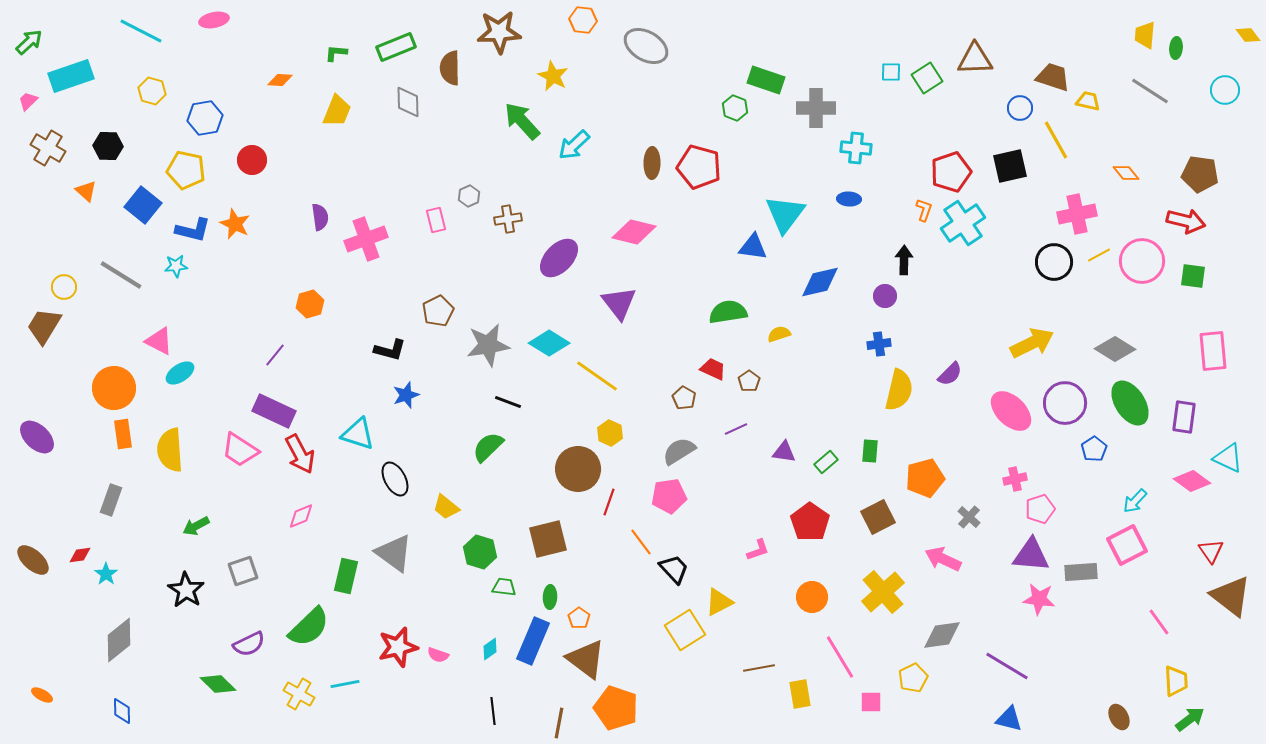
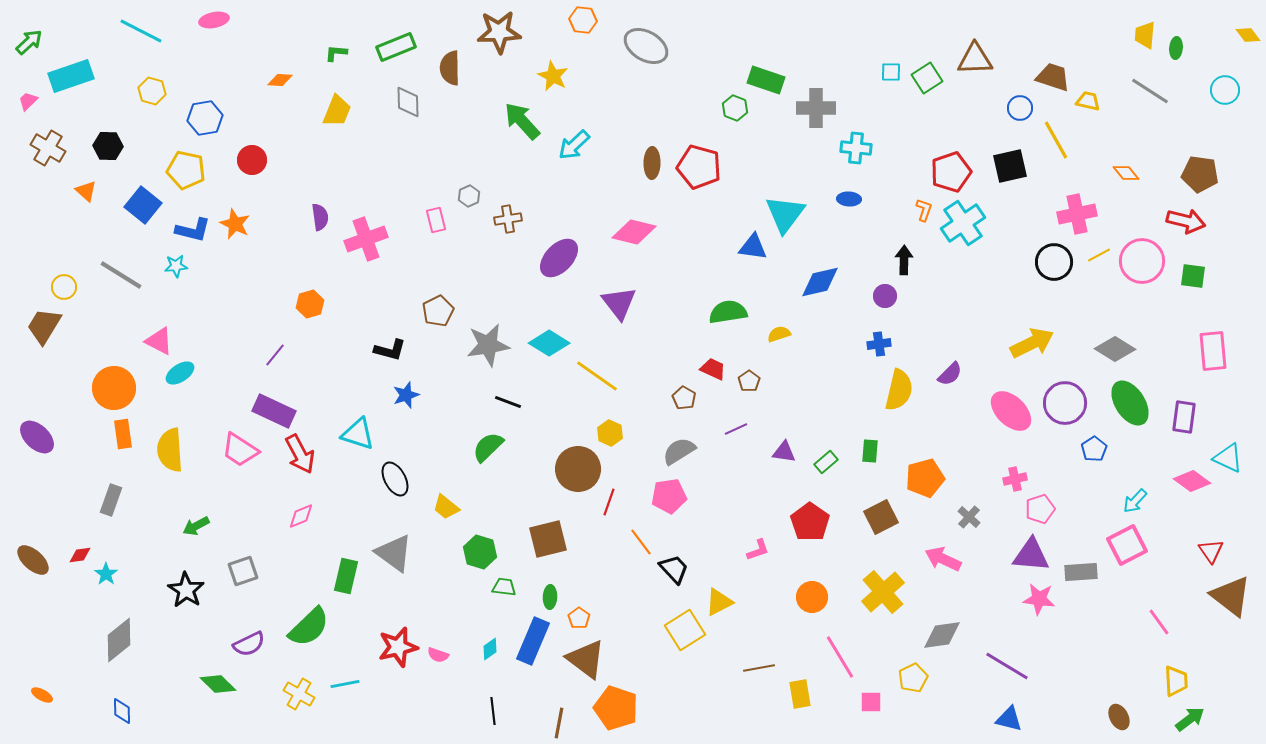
brown square at (878, 517): moved 3 px right
